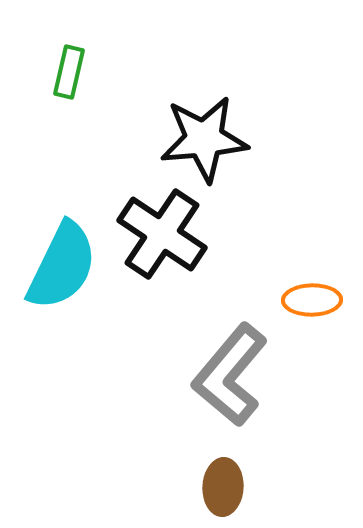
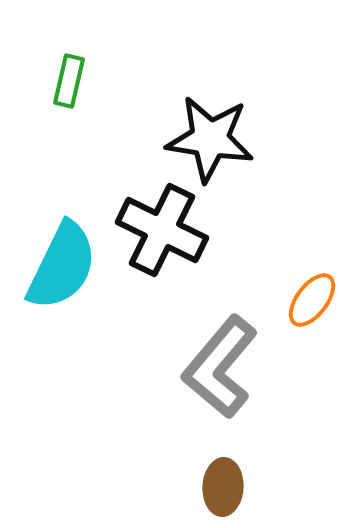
green rectangle: moved 9 px down
black star: moved 6 px right; rotated 14 degrees clockwise
black cross: moved 4 px up; rotated 8 degrees counterclockwise
orange ellipse: rotated 52 degrees counterclockwise
gray L-shape: moved 10 px left, 8 px up
